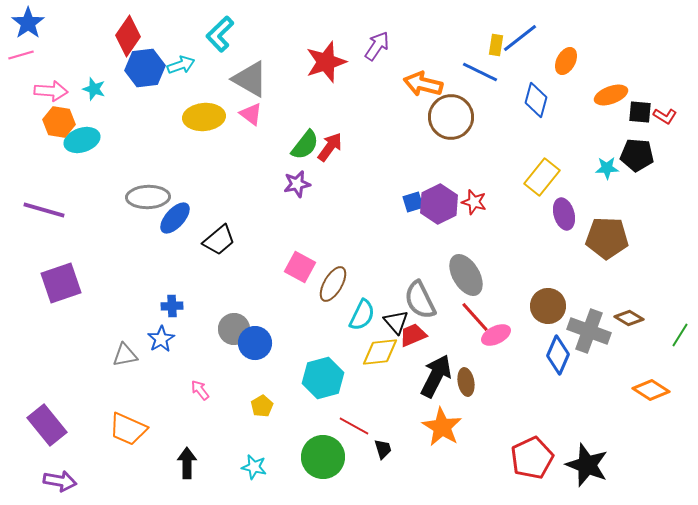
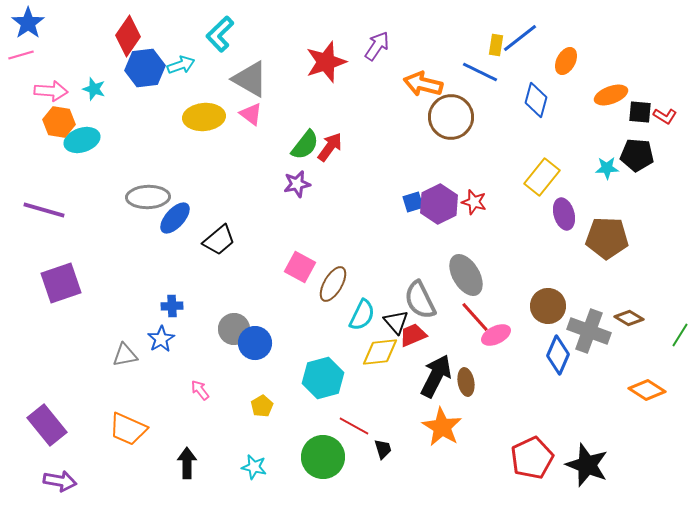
orange diamond at (651, 390): moved 4 px left
